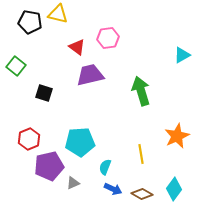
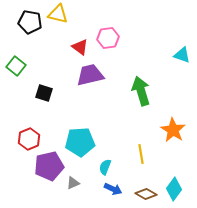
red triangle: moved 3 px right
cyan triangle: rotated 48 degrees clockwise
orange star: moved 4 px left, 6 px up; rotated 15 degrees counterclockwise
brown diamond: moved 4 px right
